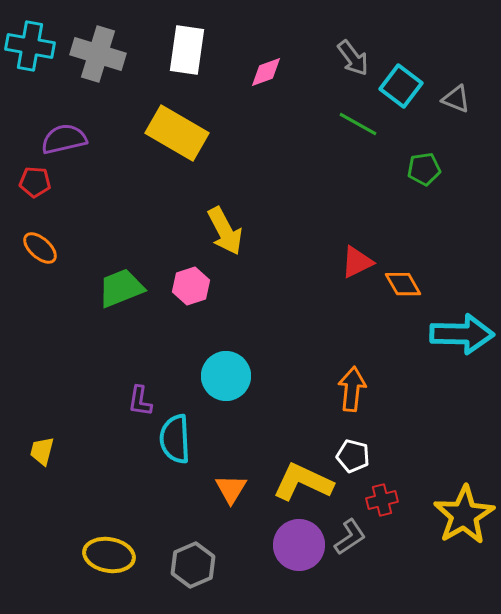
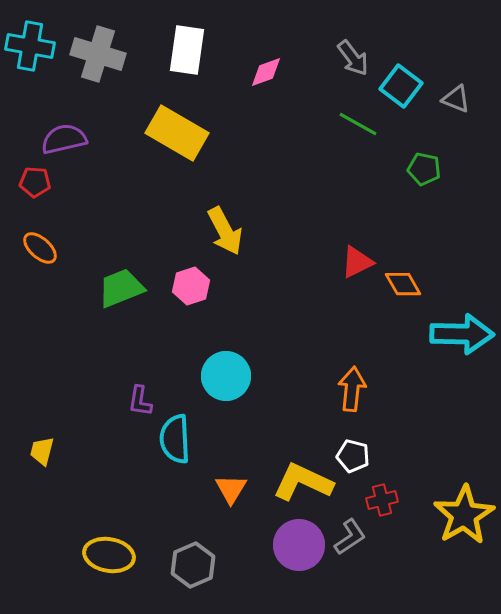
green pentagon: rotated 20 degrees clockwise
